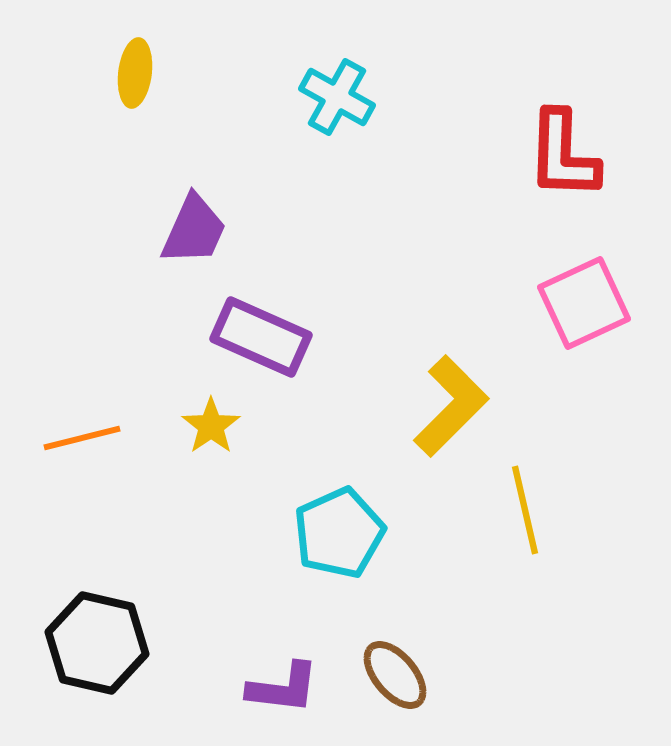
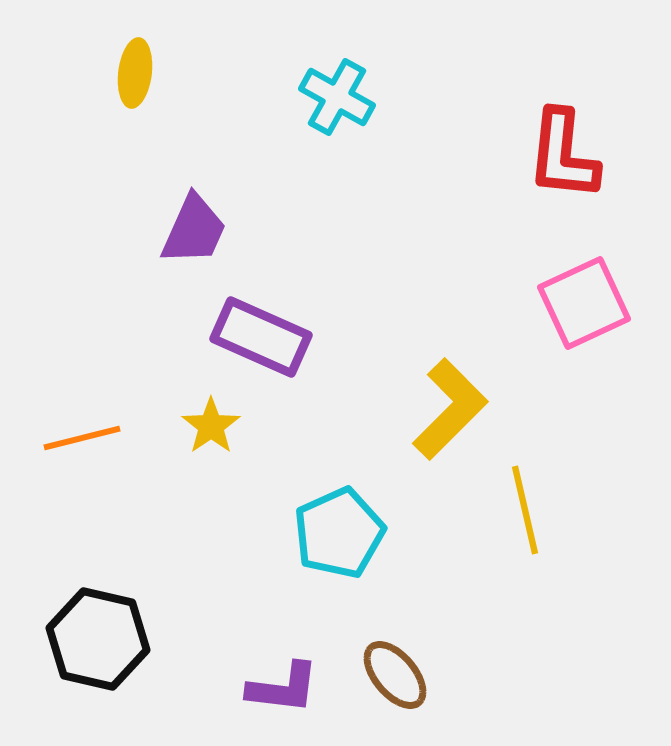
red L-shape: rotated 4 degrees clockwise
yellow L-shape: moved 1 px left, 3 px down
black hexagon: moved 1 px right, 4 px up
